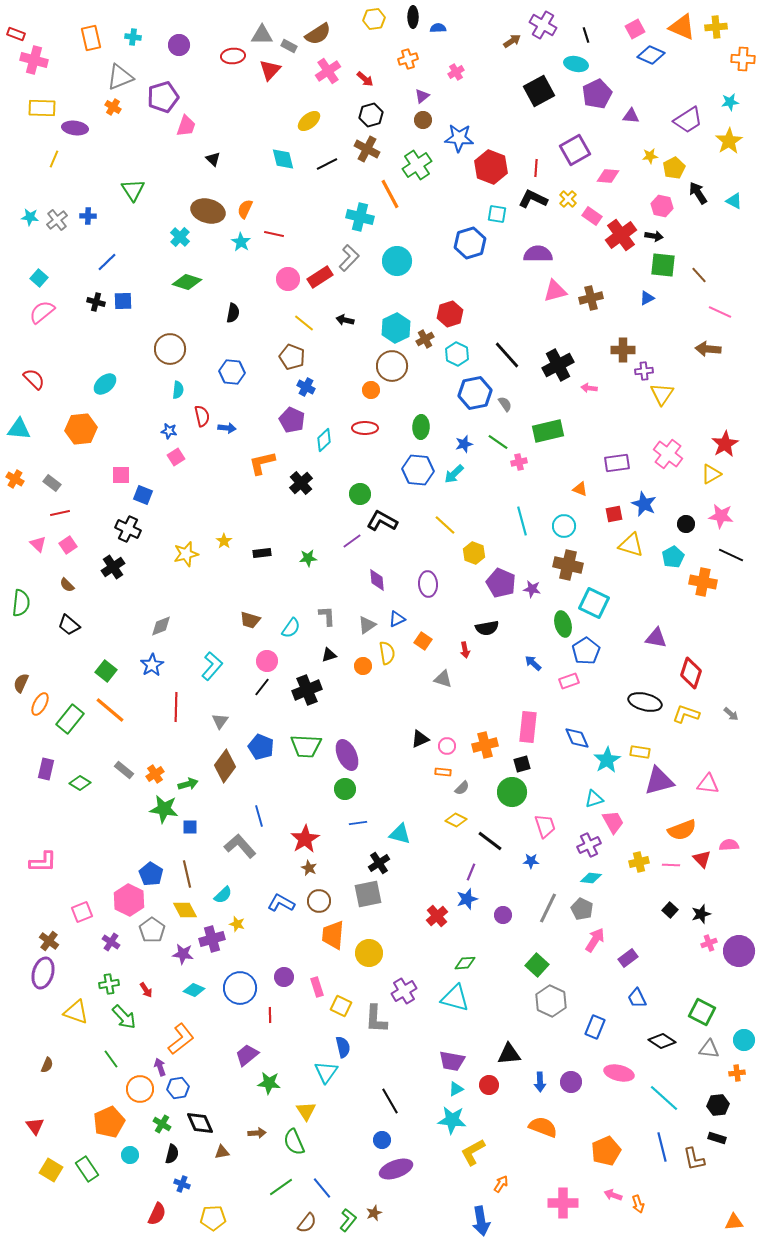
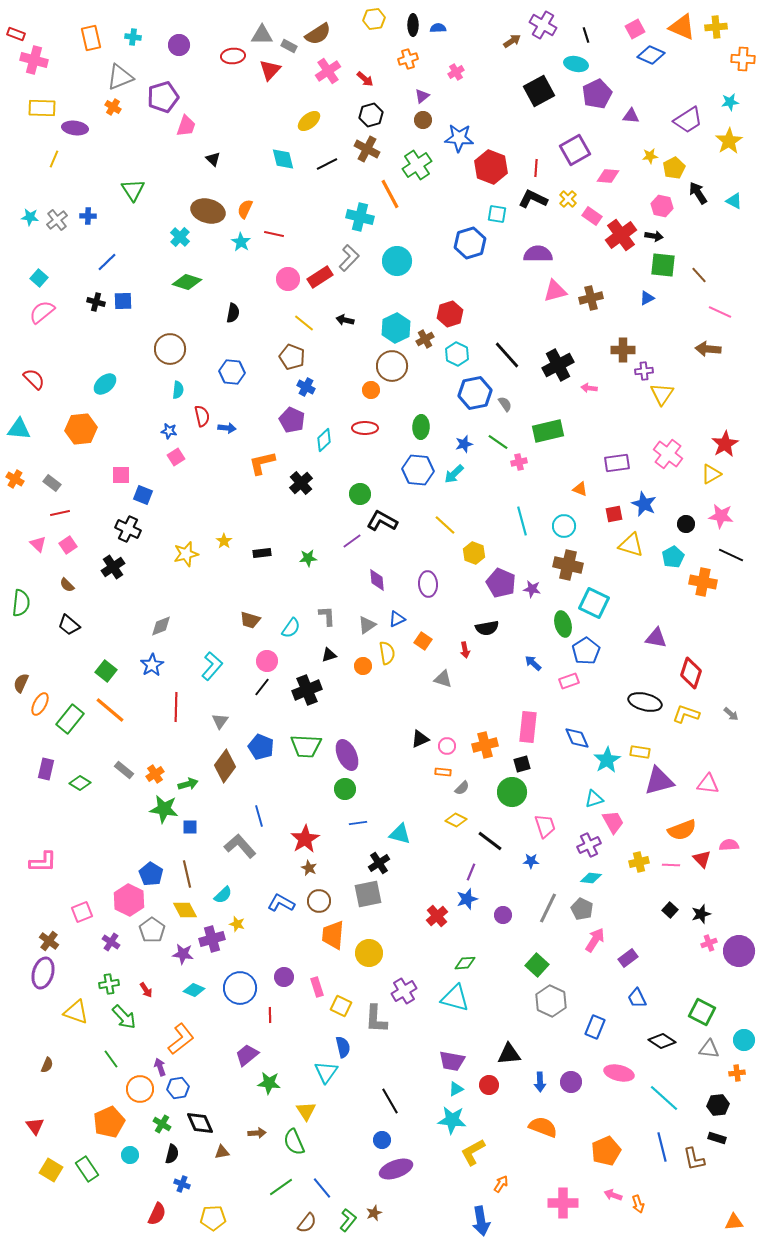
black ellipse at (413, 17): moved 8 px down
